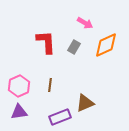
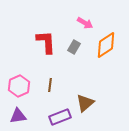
orange diamond: rotated 8 degrees counterclockwise
brown triangle: rotated 18 degrees counterclockwise
purple triangle: moved 1 px left, 4 px down
